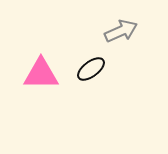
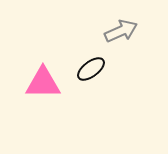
pink triangle: moved 2 px right, 9 px down
